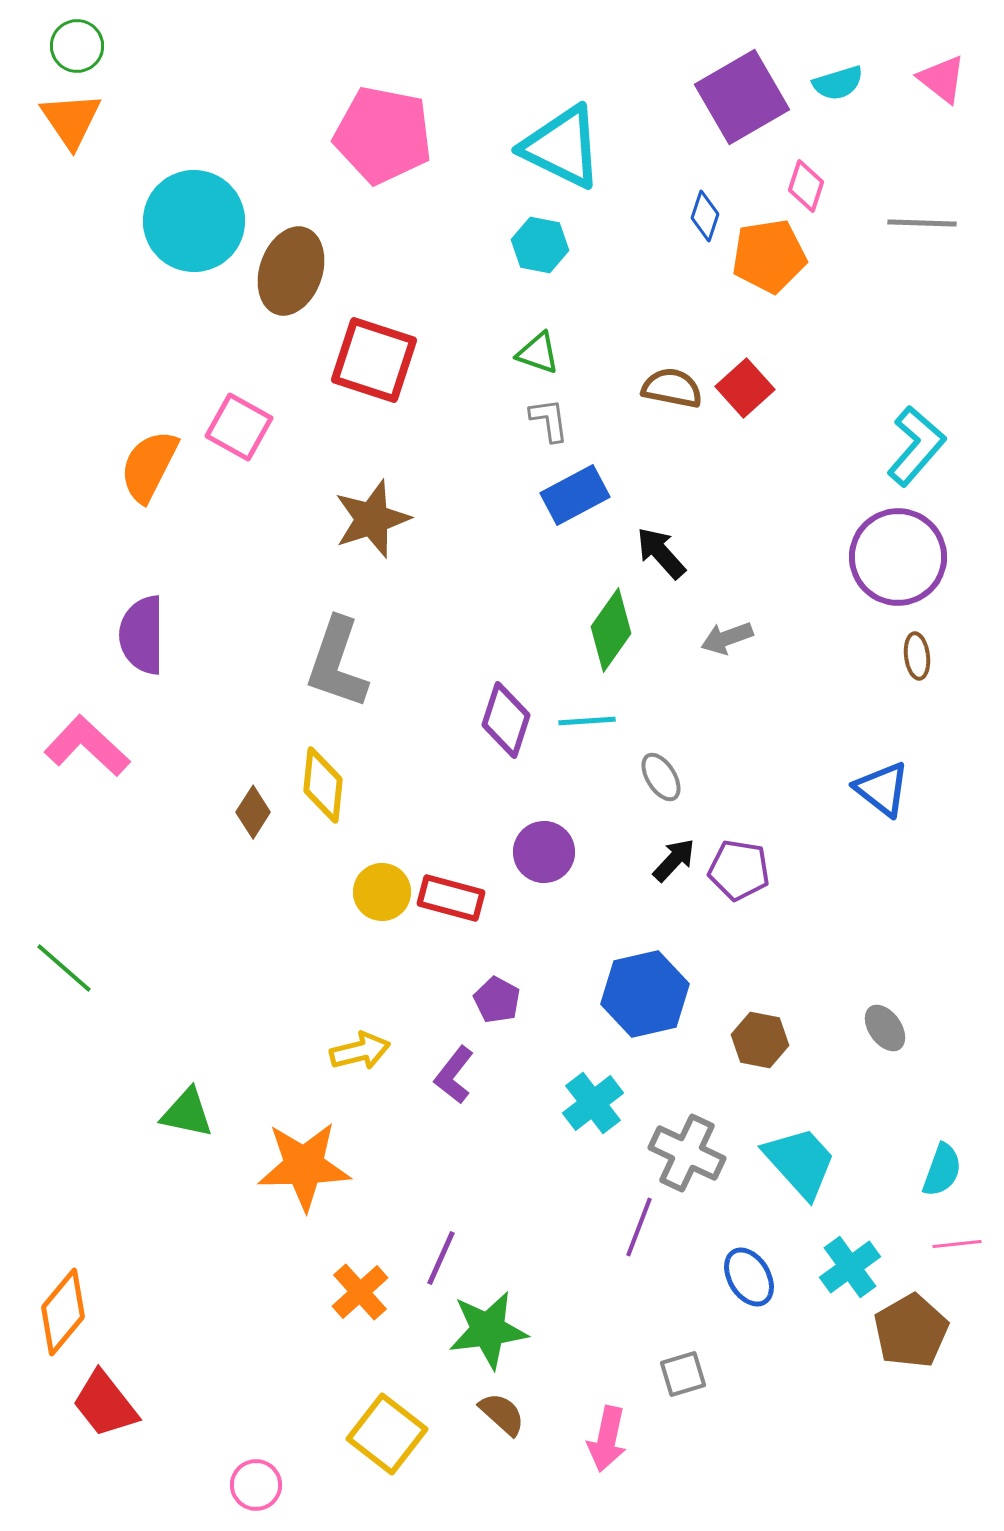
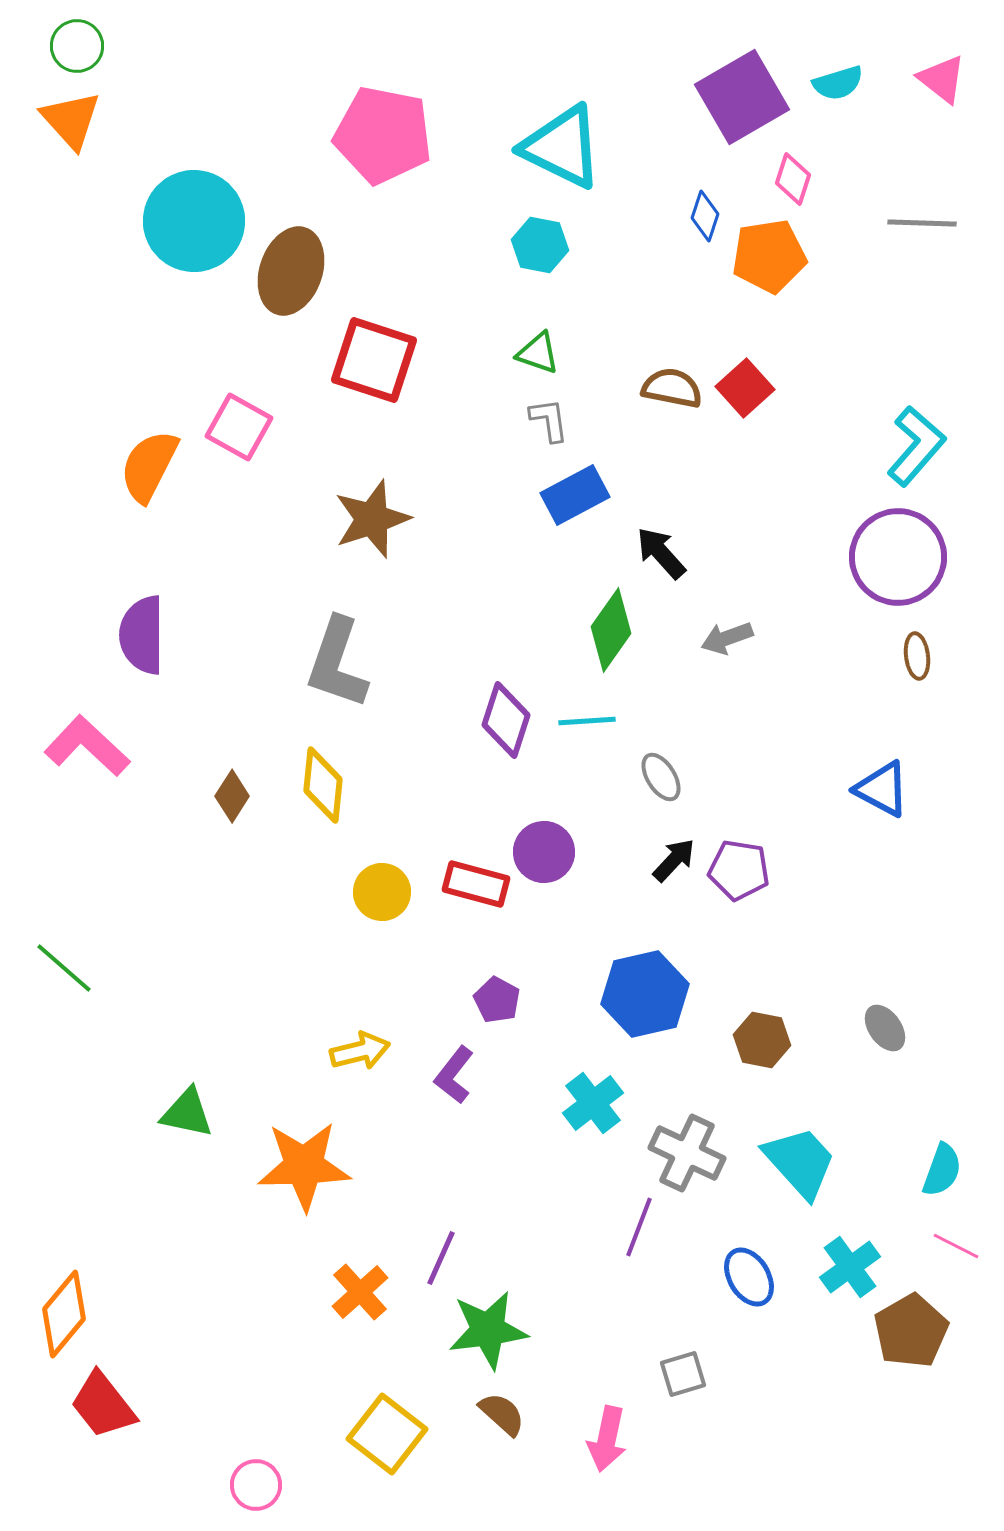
orange triangle at (71, 120): rotated 8 degrees counterclockwise
pink diamond at (806, 186): moved 13 px left, 7 px up
blue triangle at (882, 789): rotated 10 degrees counterclockwise
brown diamond at (253, 812): moved 21 px left, 16 px up
red rectangle at (451, 898): moved 25 px right, 14 px up
brown hexagon at (760, 1040): moved 2 px right
pink line at (957, 1244): moved 1 px left, 2 px down; rotated 33 degrees clockwise
orange diamond at (63, 1312): moved 1 px right, 2 px down
red trapezoid at (105, 1404): moved 2 px left, 1 px down
